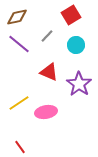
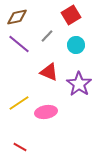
red line: rotated 24 degrees counterclockwise
